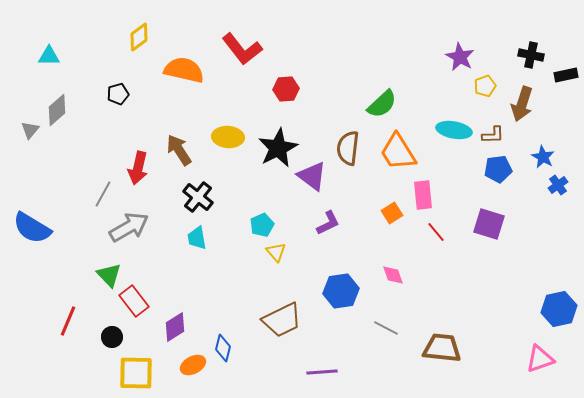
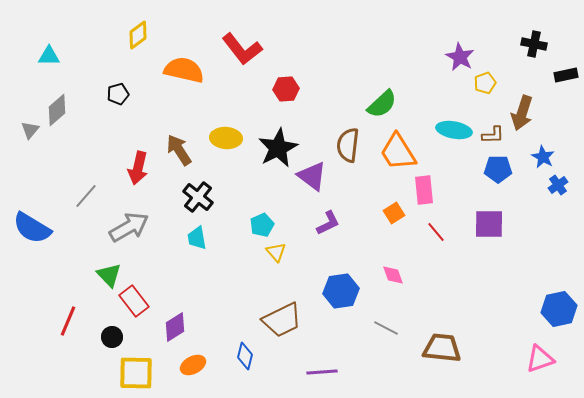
yellow diamond at (139, 37): moved 1 px left, 2 px up
black cross at (531, 55): moved 3 px right, 11 px up
yellow pentagon at (485, 86): moved 3 px up
brown arrow at (522, 104): moved 9 px down
yellow ellipse at (228, 137): moved 2 px left, 1 px down
brown semicircle at (348, 148): moved 3 px up
blue pentagon at (498, 169): rotated 8 degrees clockwise
gray line at (103, 194): moved 17 px left, 2 px down; rotated 12 degrees clockwise
pink rectangle at (423, 195): moved 1 px right, 5 px up
orange square at (392, 213): moved 2 px right
purple square at (489, 224): rotated 16 degrees counterclockwise
blue diamond at (223, 348): moved 22 px right, 8 px down
